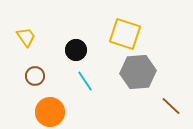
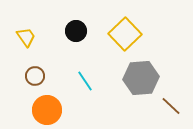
yellow square: rotated 28 degrees clockwise
black circle: moved 19 px up
gray hexagon: moved 3 px right, 6 px down
orange circle: moved 3 px left, 2 px up
